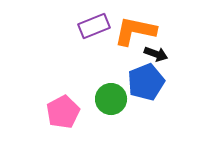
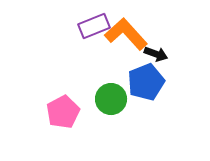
orange L-shape: moved 9 px left, 3 px down; rotated 36 degrees clockwise
